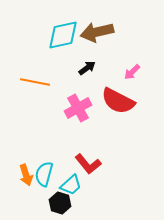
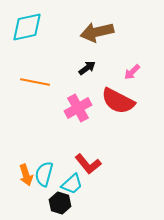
cyan diamond: moved 36 px left, 8 px up
cyan trapezoid: moved 1 px right, 1 px up
